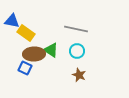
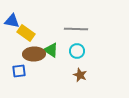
gray line: rotated 10 degrees counterclockwise
blue square: moved 6 px left, 3 px down; rotated 32 degrees counterclockwise
brown star: moved 1 px right
